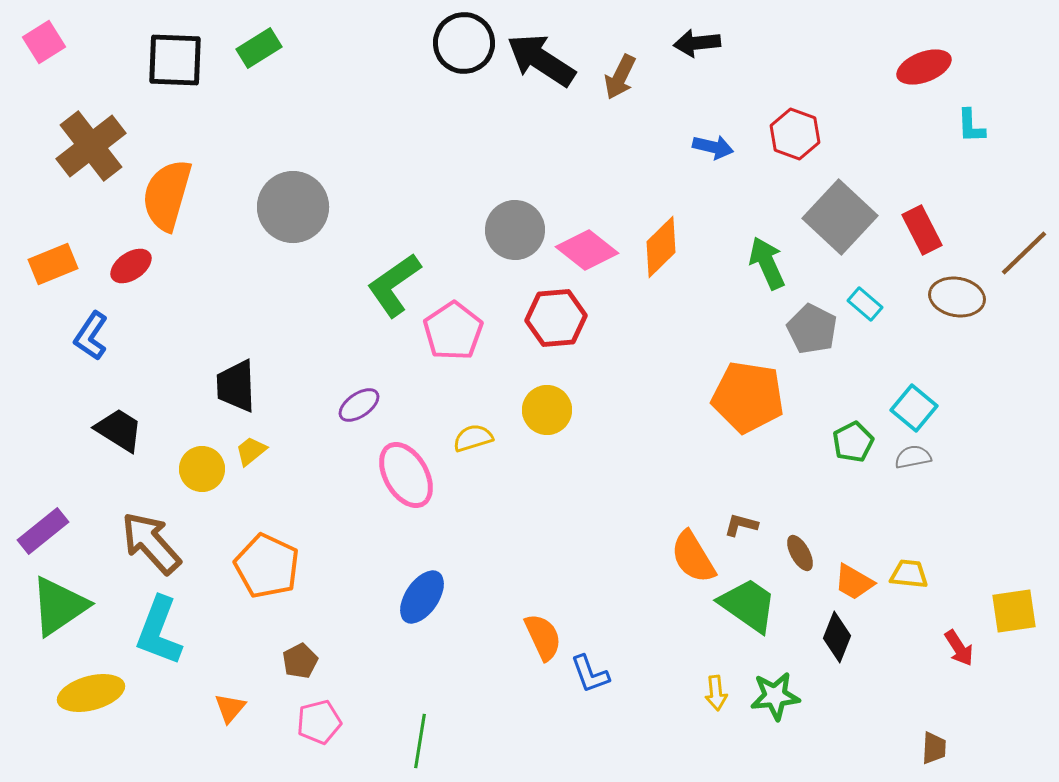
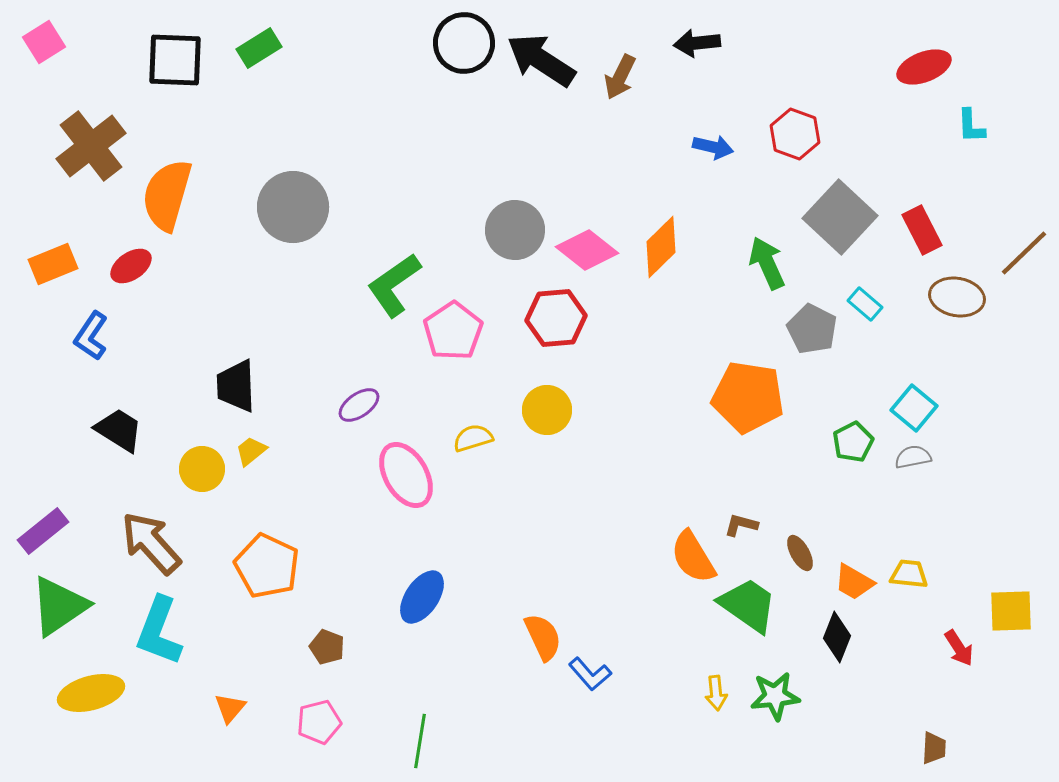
yellow square at (1014, 611): moved 3 px left; rotated 6 degrees clockwise
brown pentagon at (300, 661): moved 27 px right, 14 px up; rotated 24 degrees counterclockwise
blue L-shape at (590, 674): rotated 21 degrees counterclockwise
